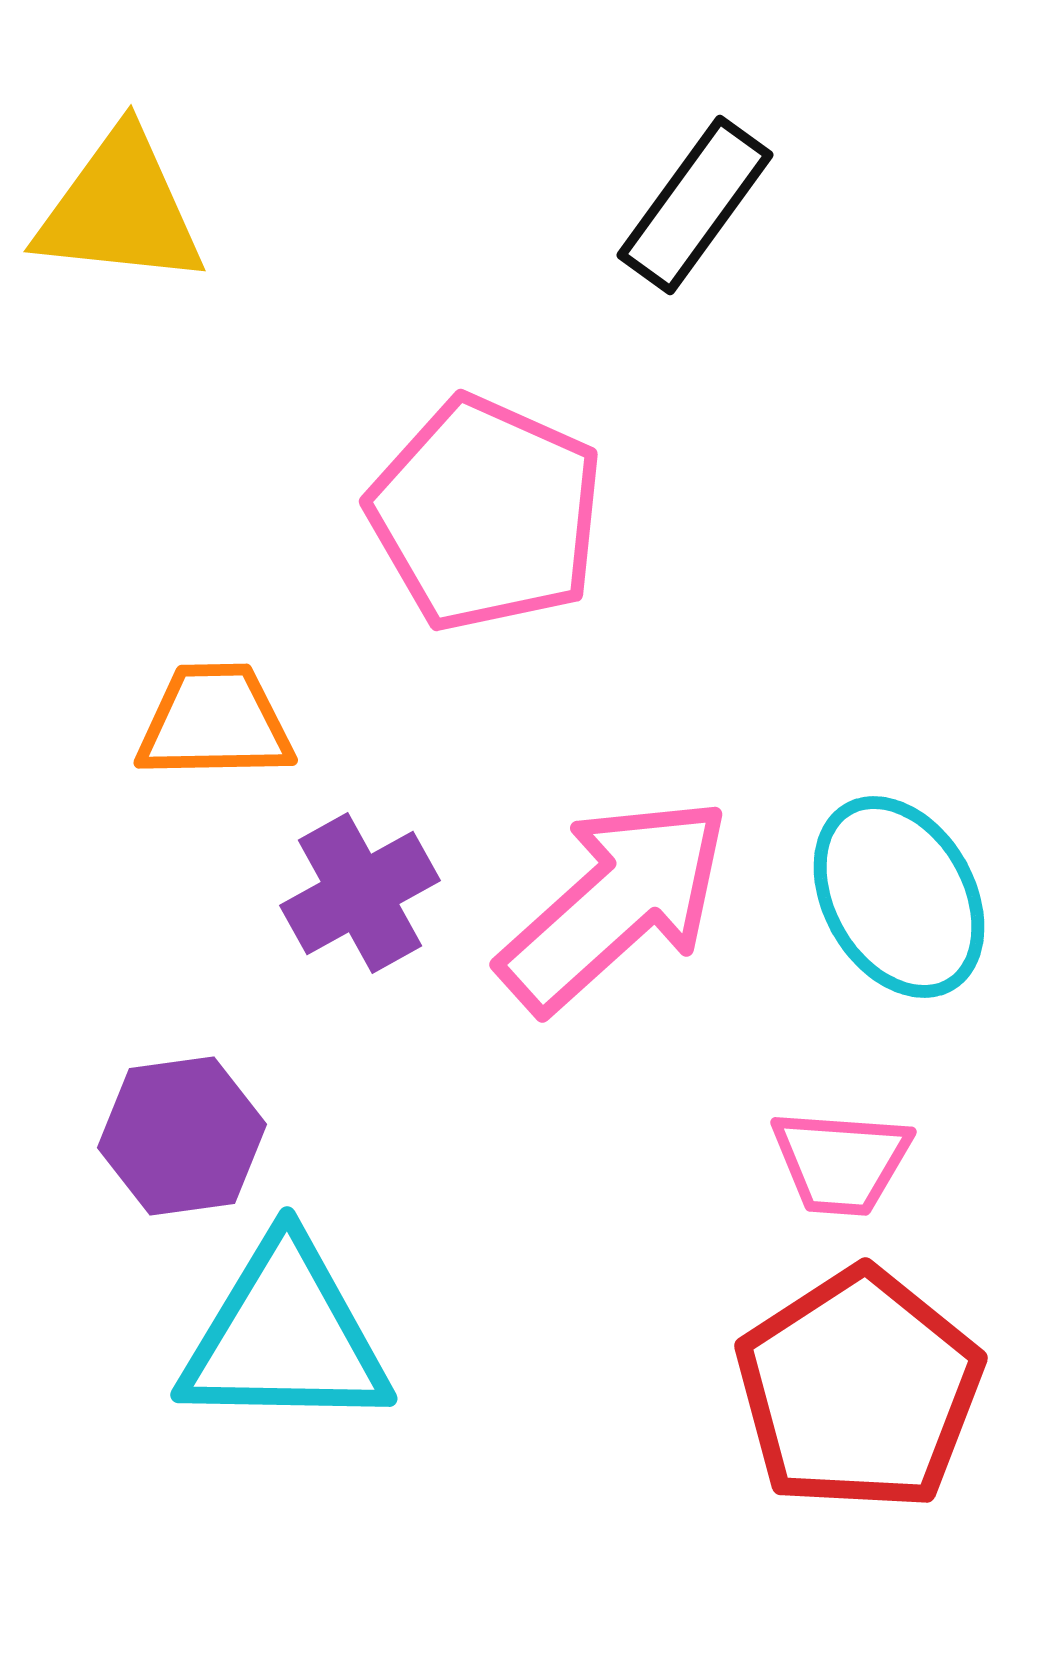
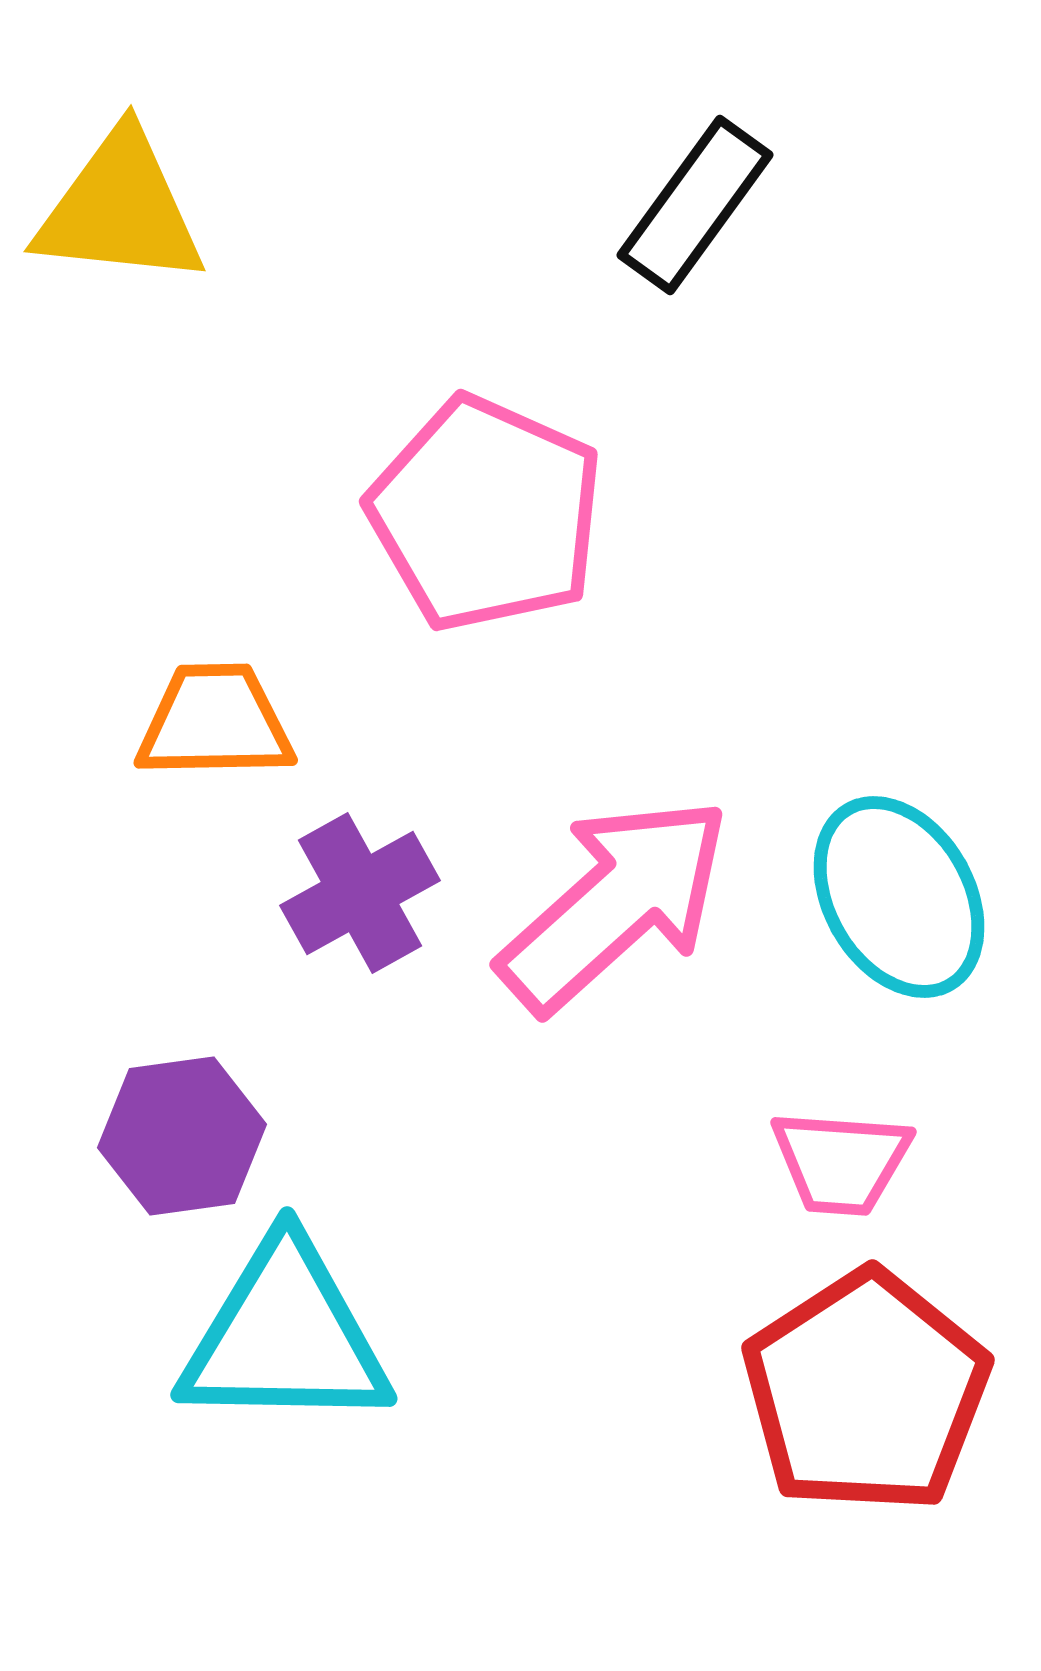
red pentagon: moved 7 px right, 2 px down
